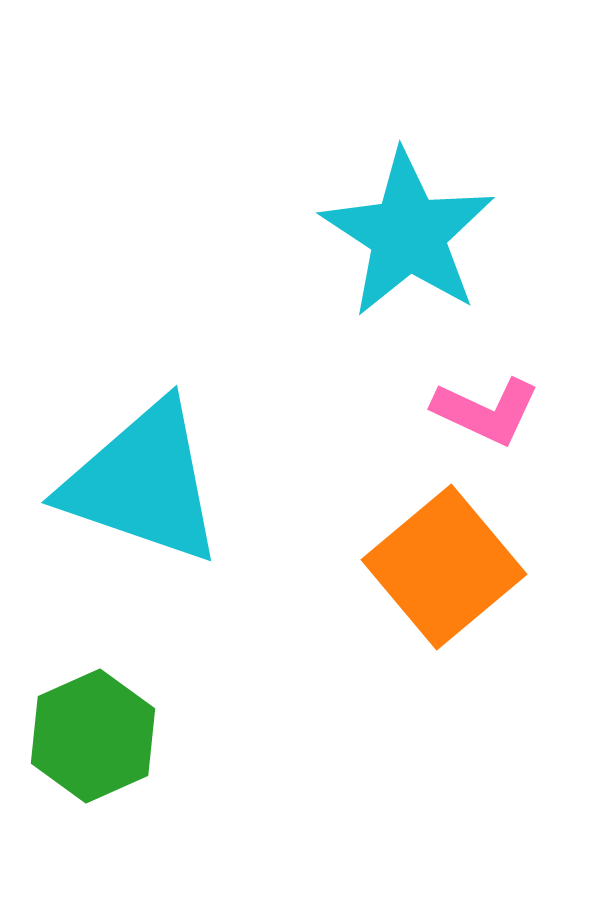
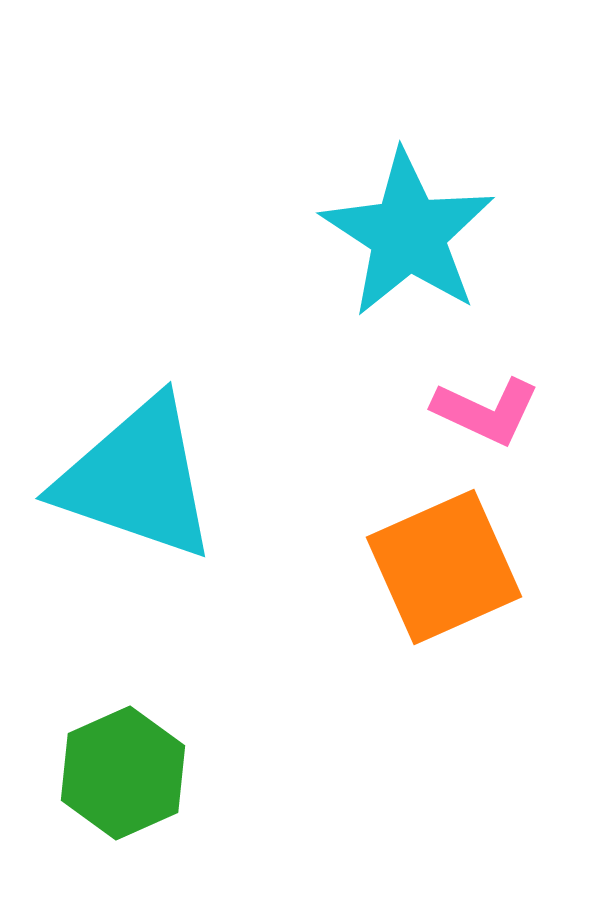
cyan triangle: moved 6 px left, 4 px up
orange square: rotated 16 degrees clockwise
green hexagon: moved 30 px right, 37 px down
